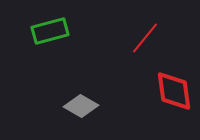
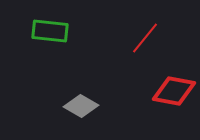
green rectangle: rotated 21 degrees clockwise
red diamond: rotated 72 degrees counterclockwise
